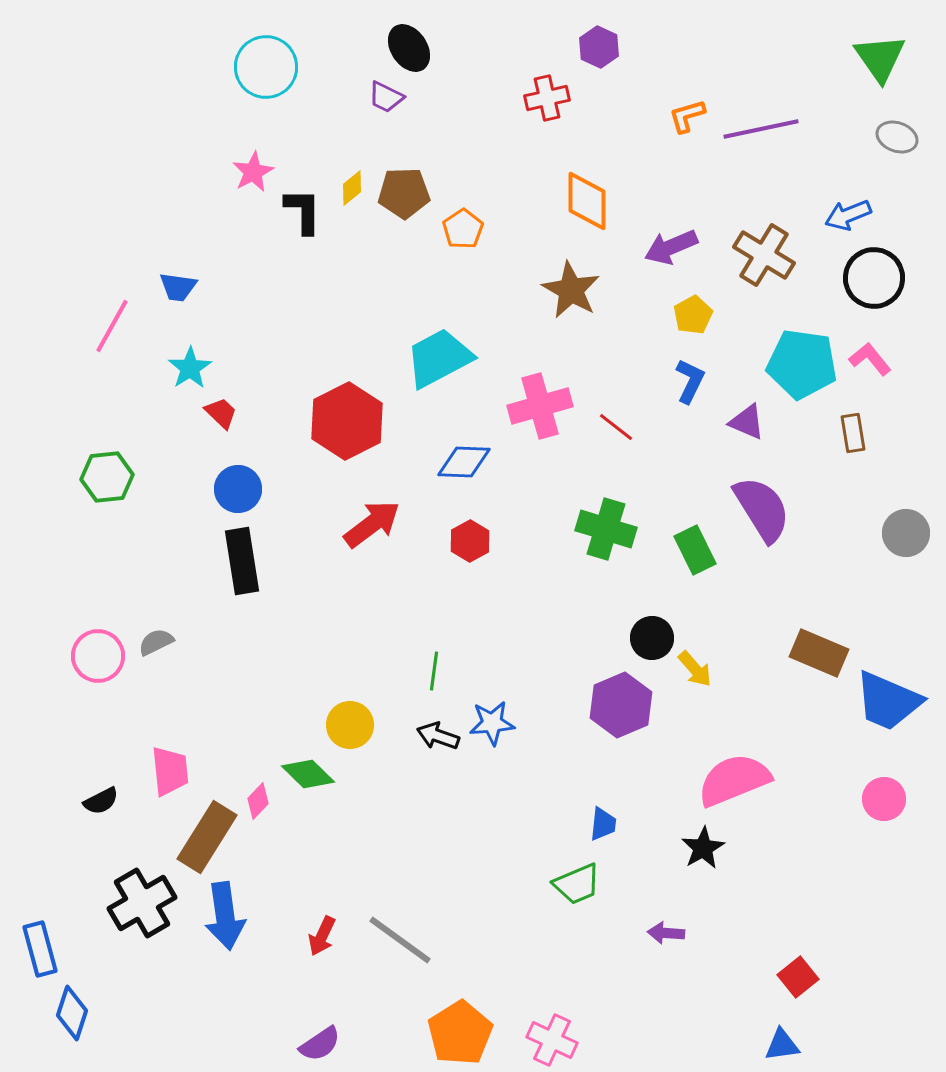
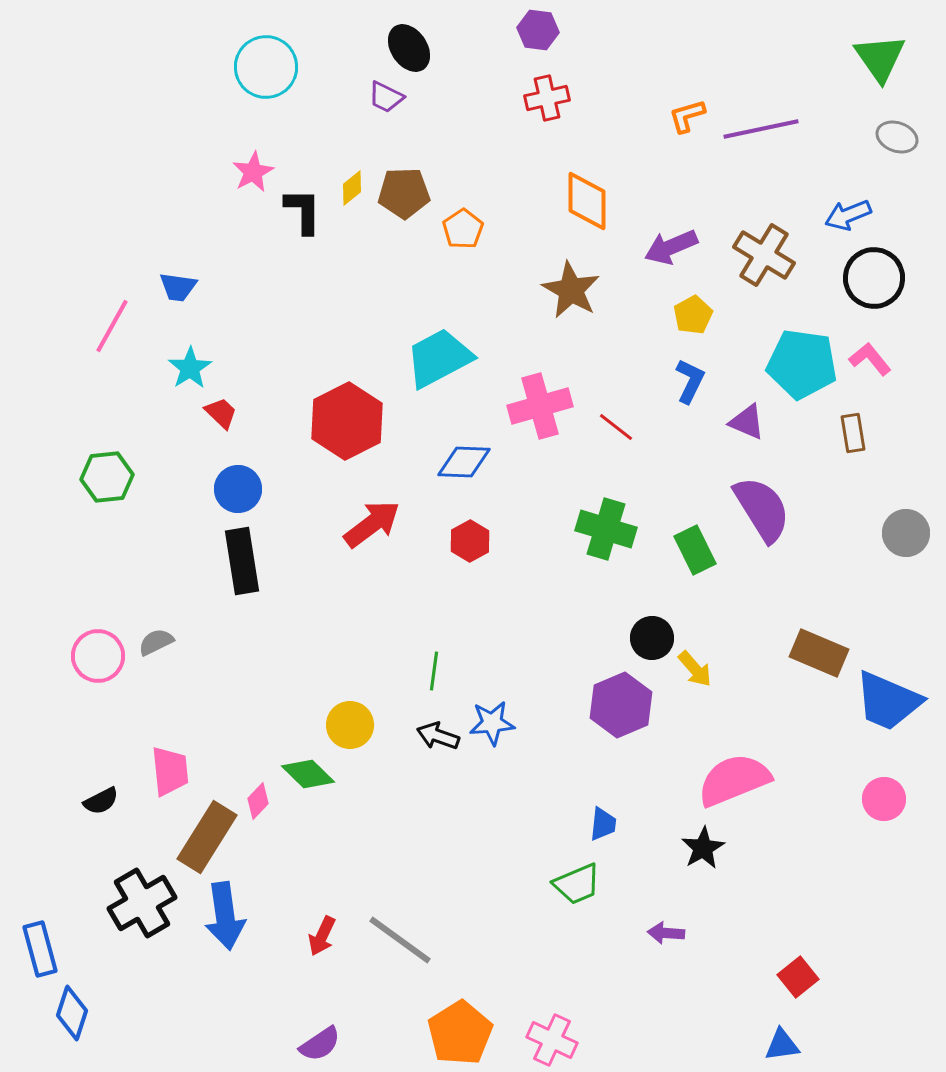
purple hexagon at (599, 47): moved 61 px left, 17 px up; rotated 18 degrees counterclockwise
